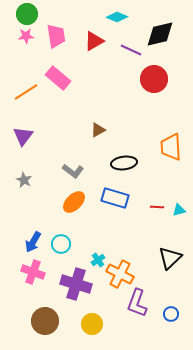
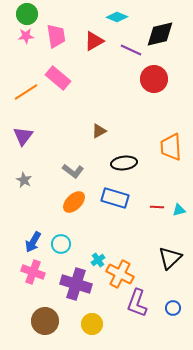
brown triangle: moved 1 px right, 1 px down
blue circle: moved 2 px right, 6 px up
